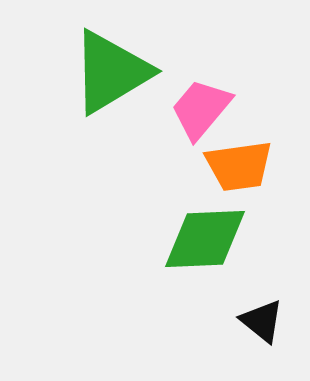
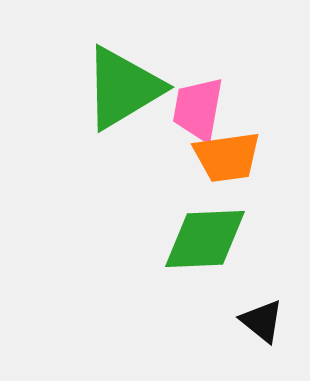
green triangle: moved 12 px right, 16 px down
pink trapezoid: moved 3 px left; rotated 30 degrees counterclockwise
orange trapezoid: moved 12 px left, 9 px up
